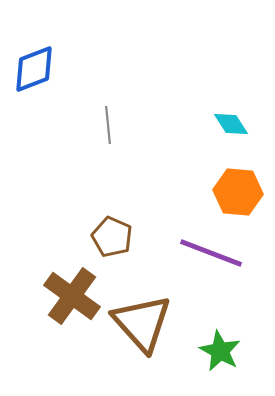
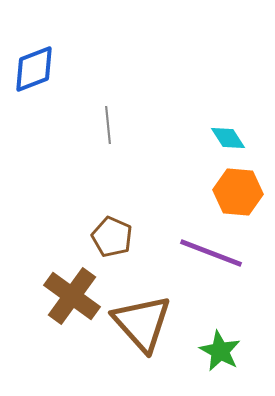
cyan diamond: moved 3 px left, 14 px down
